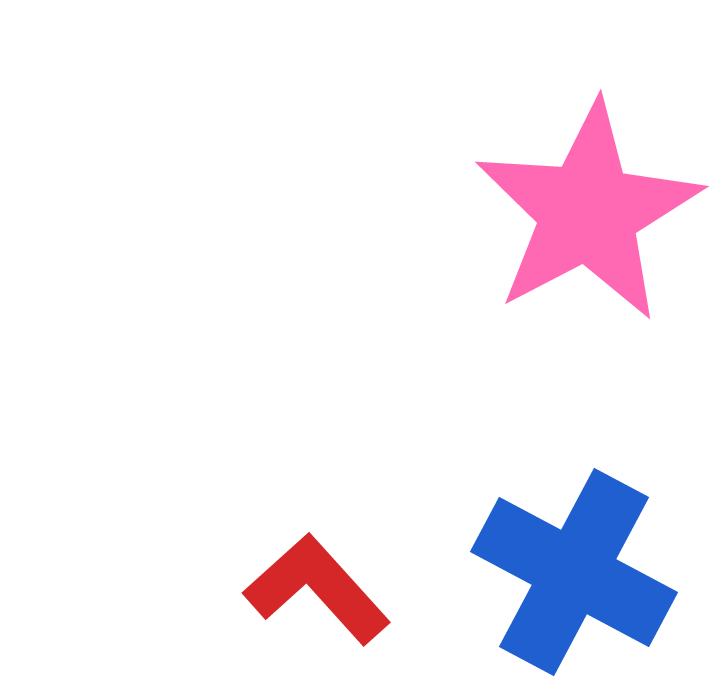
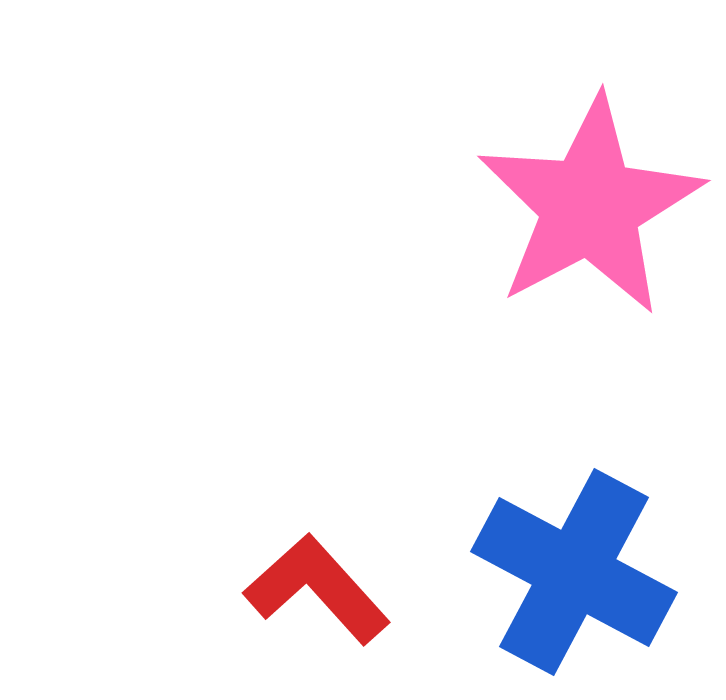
pink star: moved 2 px right, 6 px up
